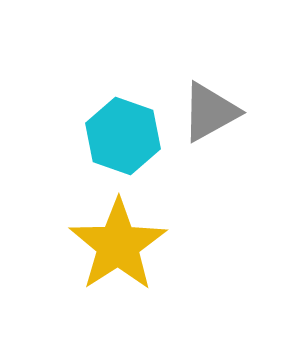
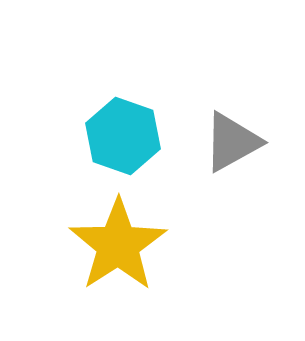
gray triangle: moved 22 px right, 30 px down
